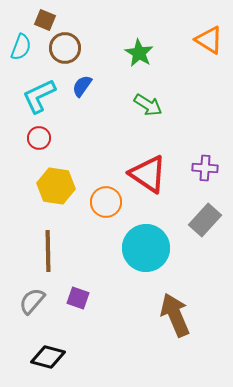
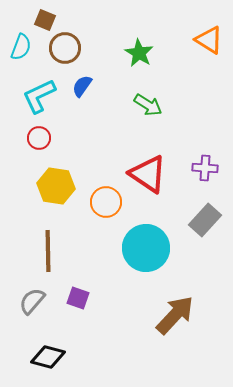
brown arrow: rotated 66 degrees clockwise
